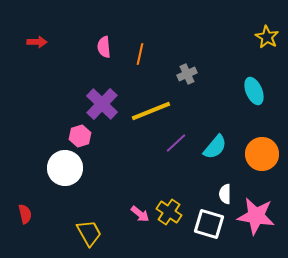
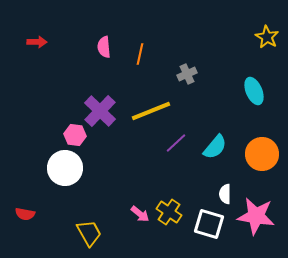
purple cross: moved 2 px left, 7 px down
pink hexagon: moved 5 px left, 1 px up; rotated 25 degrees clockwise
red semicircle: rotated 114 degrees clockwise
